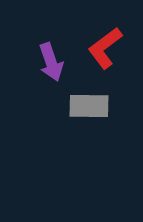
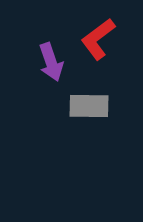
red L-shape: moved 7 px left, 9 px up
